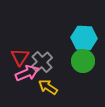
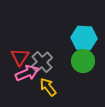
yellow arrow: rotated 18 degrees clockwise
